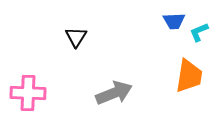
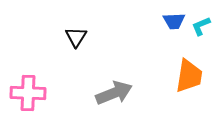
cyan L-shape: moved 2 px right, 6 px up
